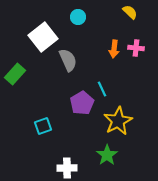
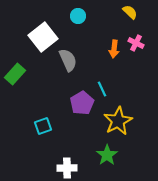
cyan circle: moved 1 px up
pink cross: moved 5 px up; rotated 21 degrees clockwise
